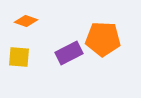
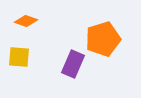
orange pentagon: rotated 20 degrees counterclockwise
purple rectangle: moved 4 px right, 11 px down; rotated 40 degrees counterclockwise
